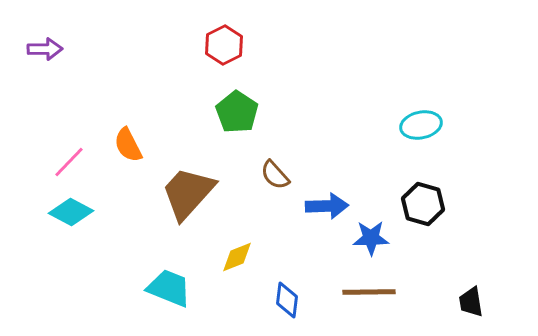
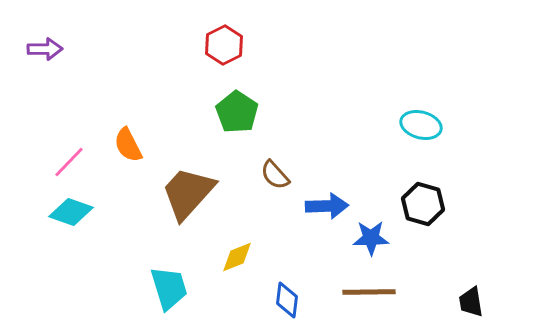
cyan ellipse: rotated 27 degrees clockwise
cyan diamond: rotated 9 degrees counterclockwise
cyan trapezoid: rotated 51 degrees clockwise
